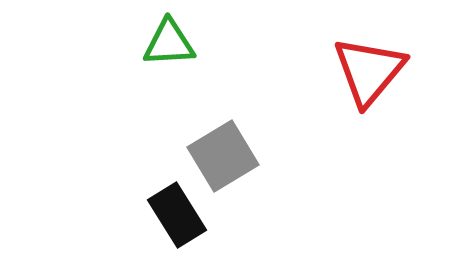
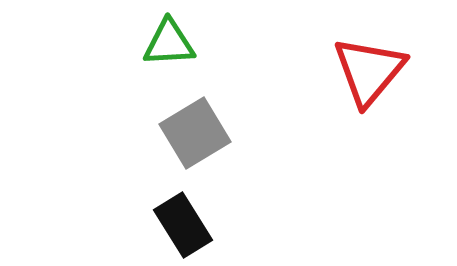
gray square: moved 28 px left, 23 px up
black rectangle: moved 6 px right, 10 px down
